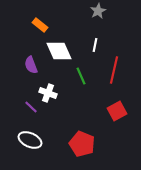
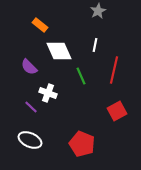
purple semicircle: moved 2 px left, 2 px down; rotated 24 degrees counterclockwise
